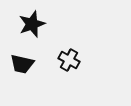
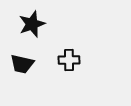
black cross: rotated 30 degrees counterclockwise
